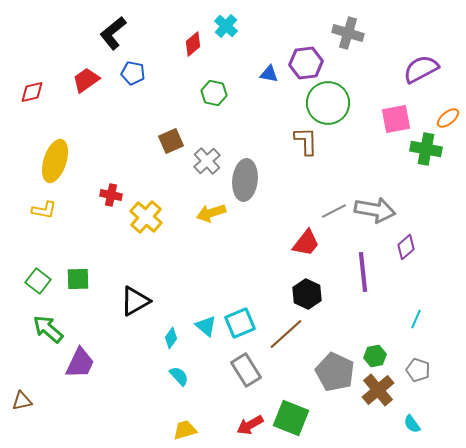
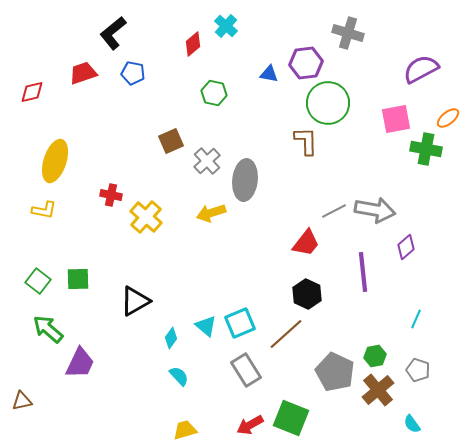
red trapezoid at (86, 80): moved 3 px left, 7 px up; rotated 16 degrees clockwise
